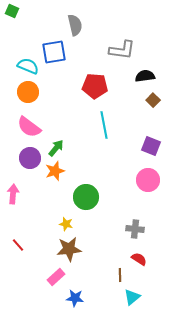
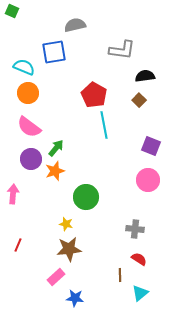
gray semicircle: rotated 90 degrees counterclockwise
cyan semicircle: moved 4 px left, 1 px down
red pentagon: moved 1 px left, 9 px down; rotated 25 degrees clockwise
orange circle: moved 1 px down
brown square: moved 14 px left
purple circle: moved 1 px right, 1 px down
red line: rotated 64 degrees clockwise
cyan triangle: moved 8 px right, 4 px up
